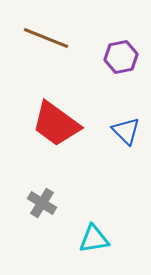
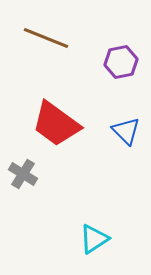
purple hexagon: moved 5 px down
gray cross: moved 19 px left, 29 px up
cyan triangle: rotated 24 degrees counterclockwise
